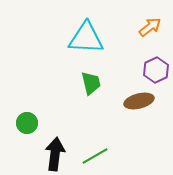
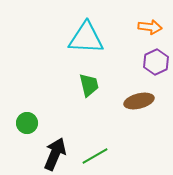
orange arrow: rotated 45 degrees clockwise
purple hexagon: moved 8 px up
green trapezoid: moved 2 px left, 2 px down
black arrow: rotated 16 degrees clockwise
